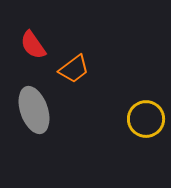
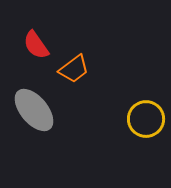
red semicircle: moved 3 px right
gray ellipse: rotated 21 degrees counterclockwise
